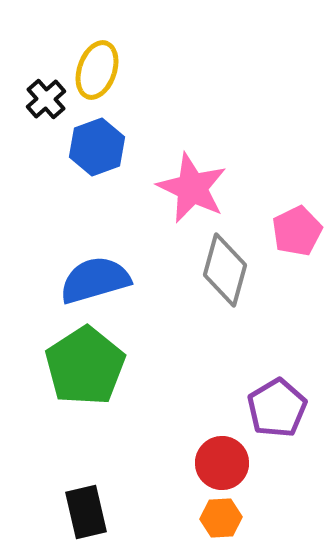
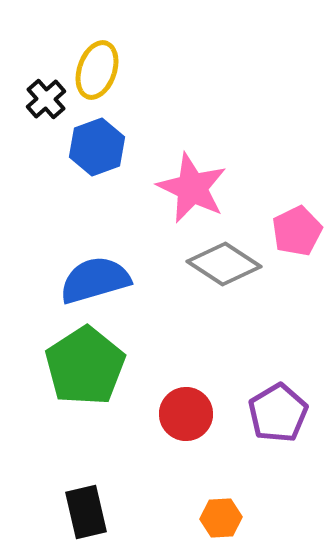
gray diamond: moved 1 px left, 6 px up; rotated 72 degrees counterclockwise
purple pentagon: moved 1 px right, 5 px down
red circle: moved 36 px left, 49 px up
